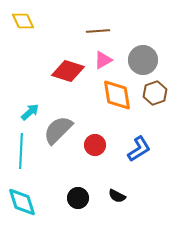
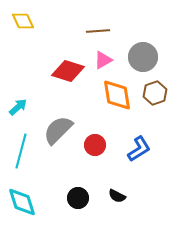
gray circle: moved 3 px up
cyan arrow: moved 12 px left, 5 px up
cyan line: rotated 12 degrees clockwise
